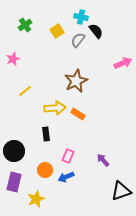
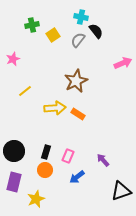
green cross: moved 7 px right; rotated 24 degrees clockwise
yellow square: moved 4 px left, 4 px down
black rectangle: moved 18 px down; rotated 24 degrees clockwise
blue arrow: moved 11 px right; rotated 14 degrees counterclockwise
